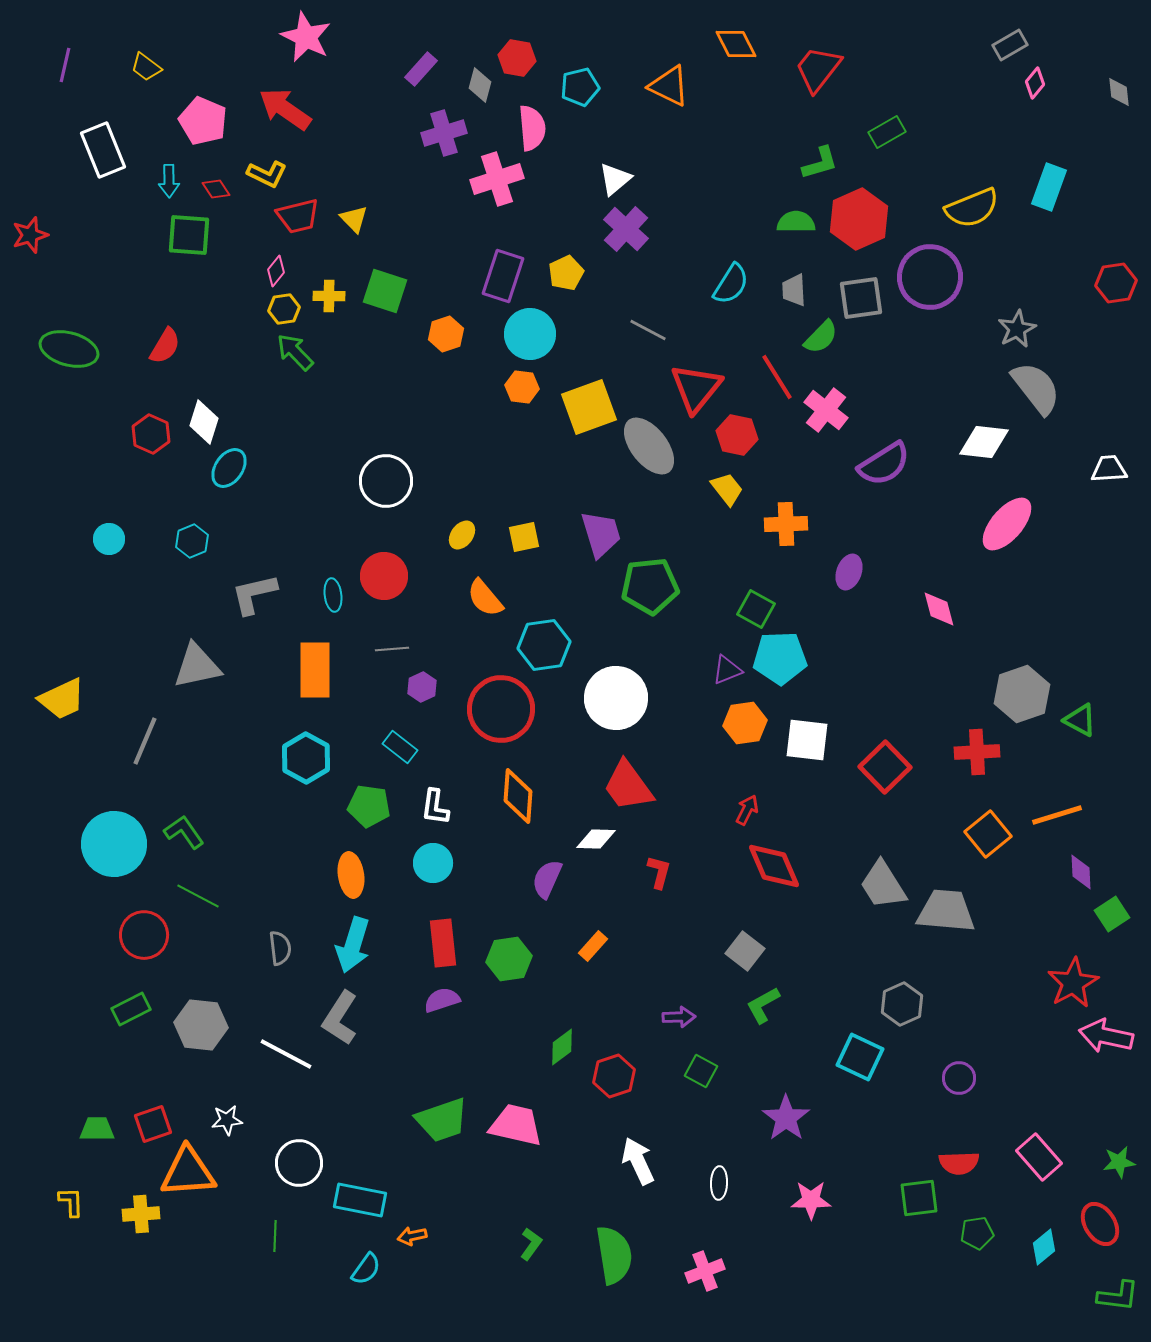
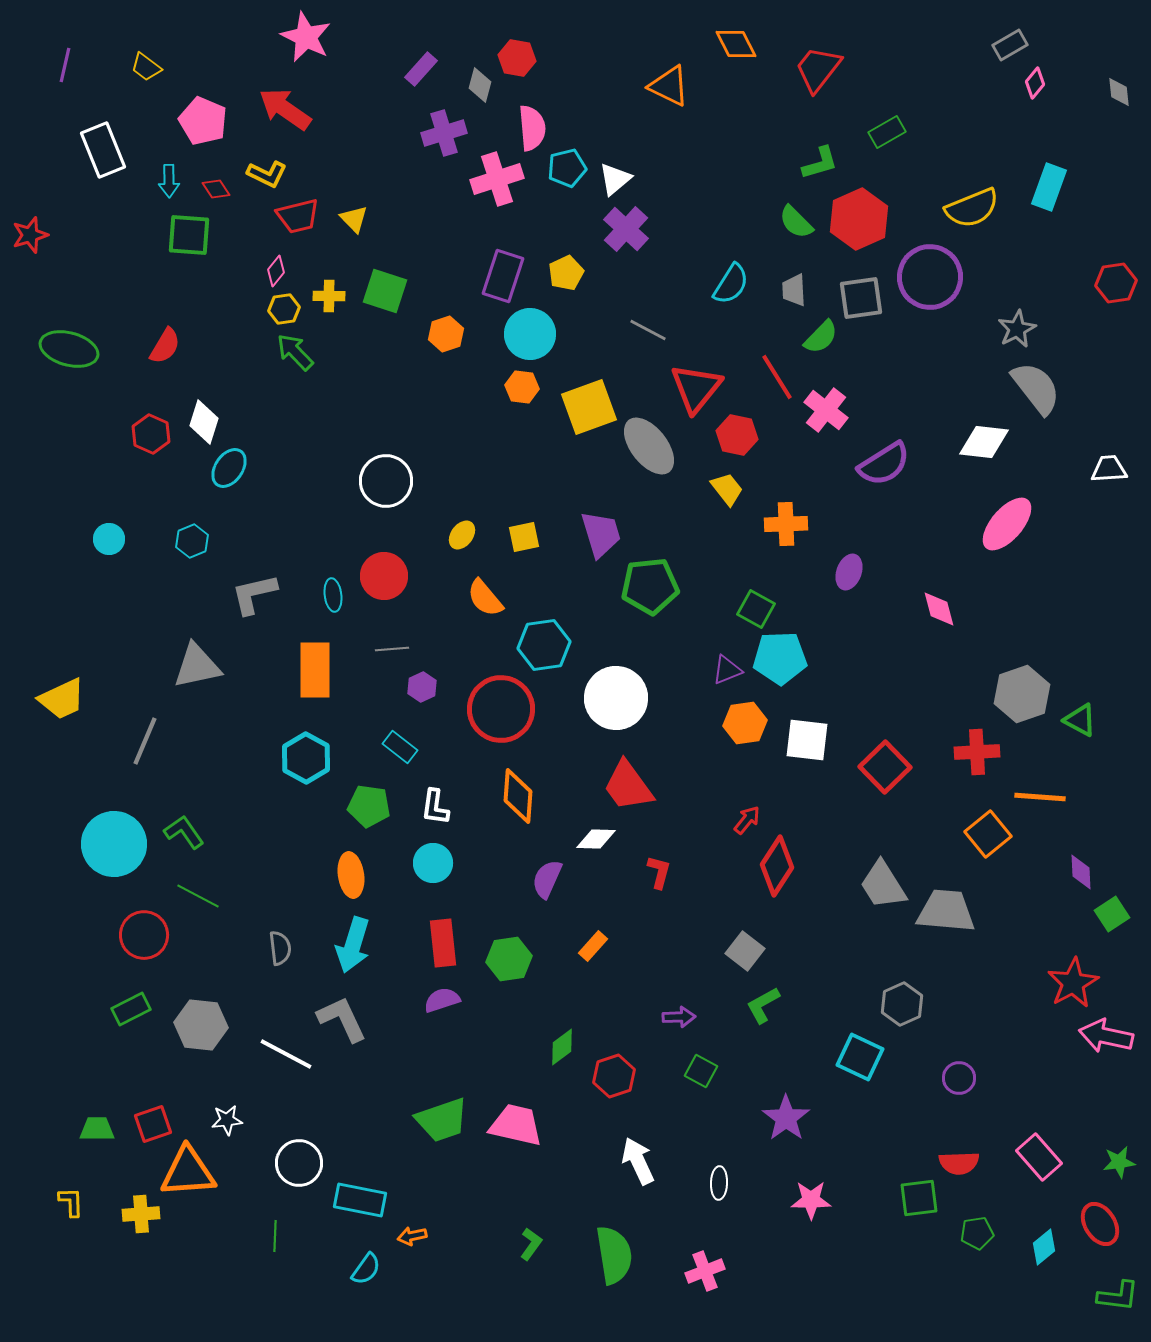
cyan pentagon at (580, 87): moved 13 px left, 81 px down
green semicircle at (796, 222): rotated 135 degrees counterclockwise
red arrow at (747, 810): moved 10 px down; rotated 12 degrees clockwise
orange line at (1057, 815): moved 17 px left, 18 px up; rotated 21 degrees clockwise
red diamond at (774, 866): moved 3 px right; rotated 56 degrees clockwise
gray L-shape at (340, 1018): moved 2 px right, 1 px down; rotated 122 degrees clockwise
